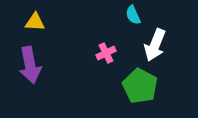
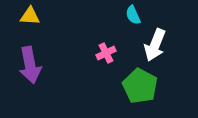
yellow triangle: moved 5 px left, 6 px up
